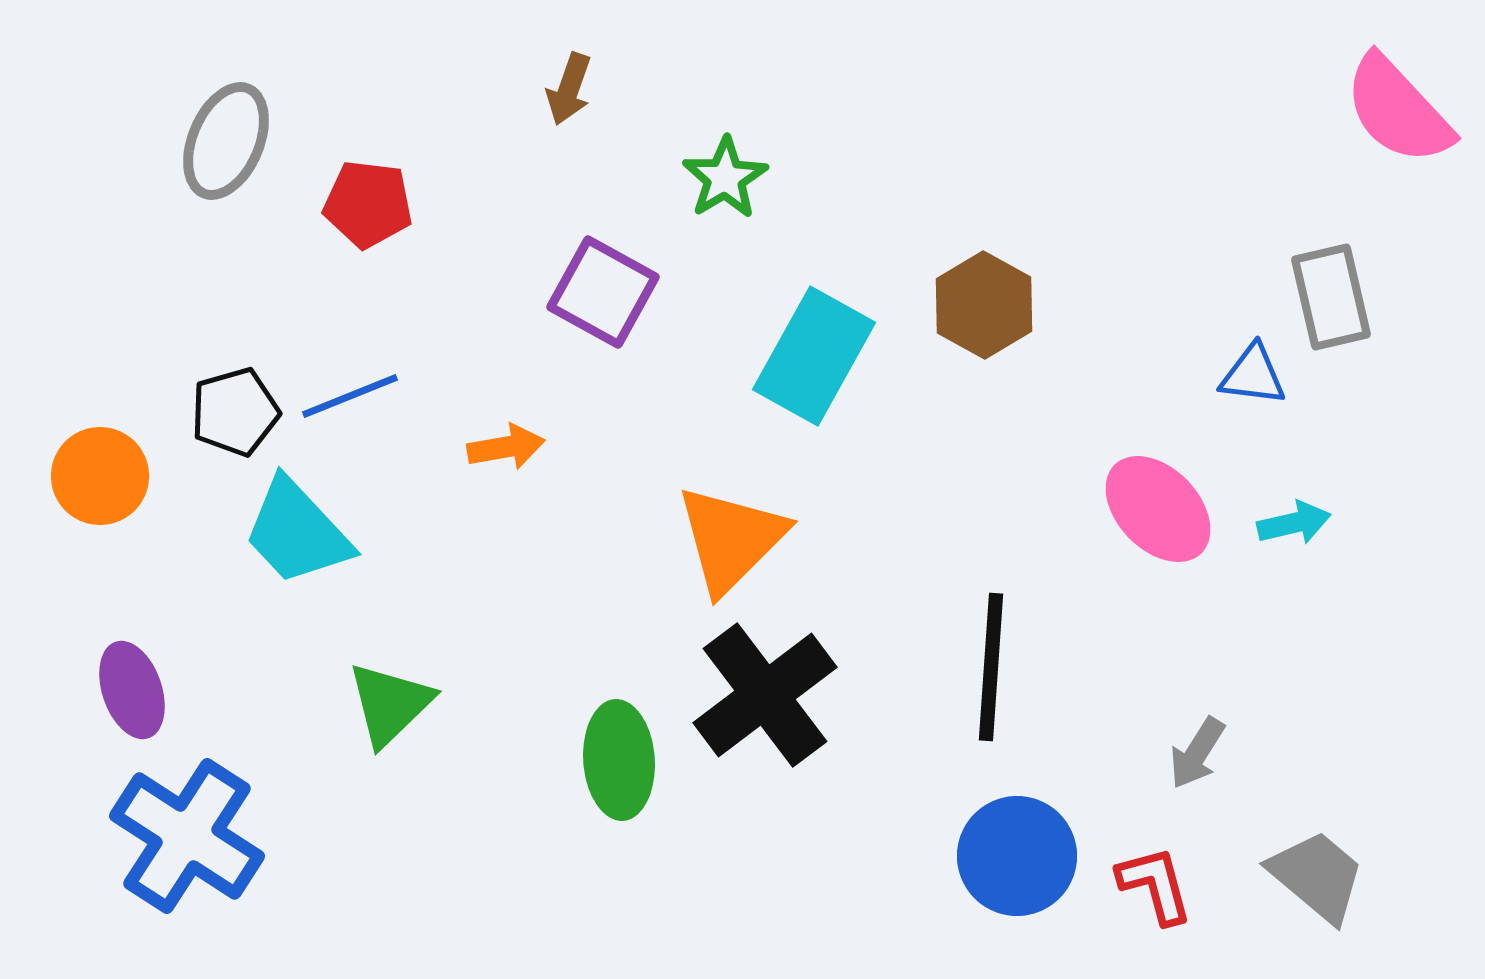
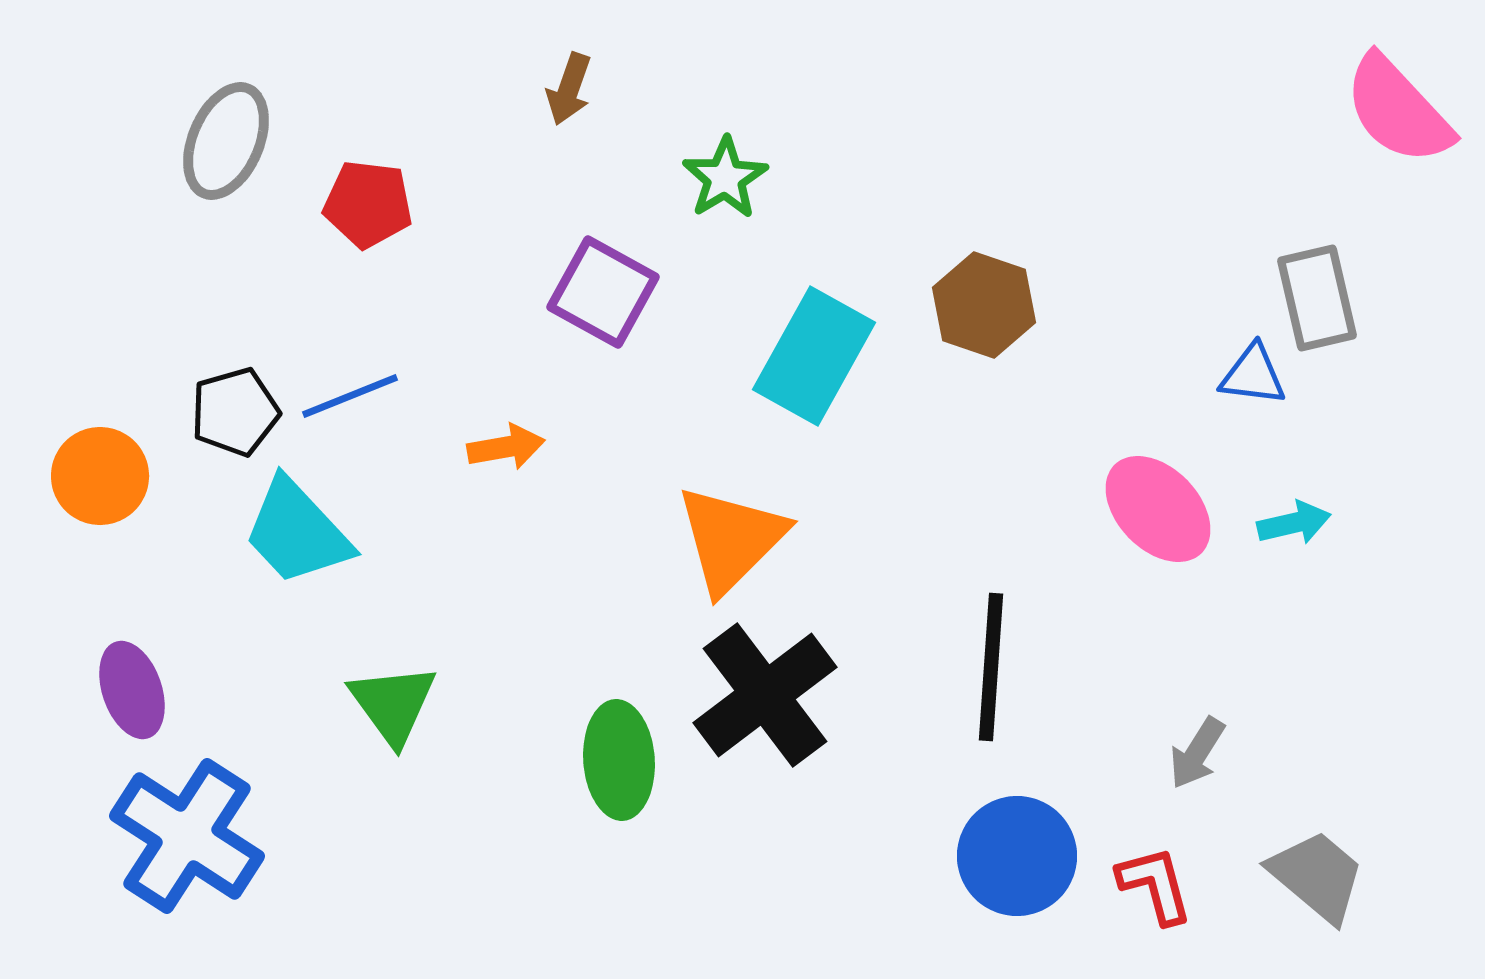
gray rectangle: moved 14 px left, 1 px down
brown hexagon: rotated 10 degrees counterclockwise
green triangle: moved 3 px right; rotated 22 degrees counterclockwise
